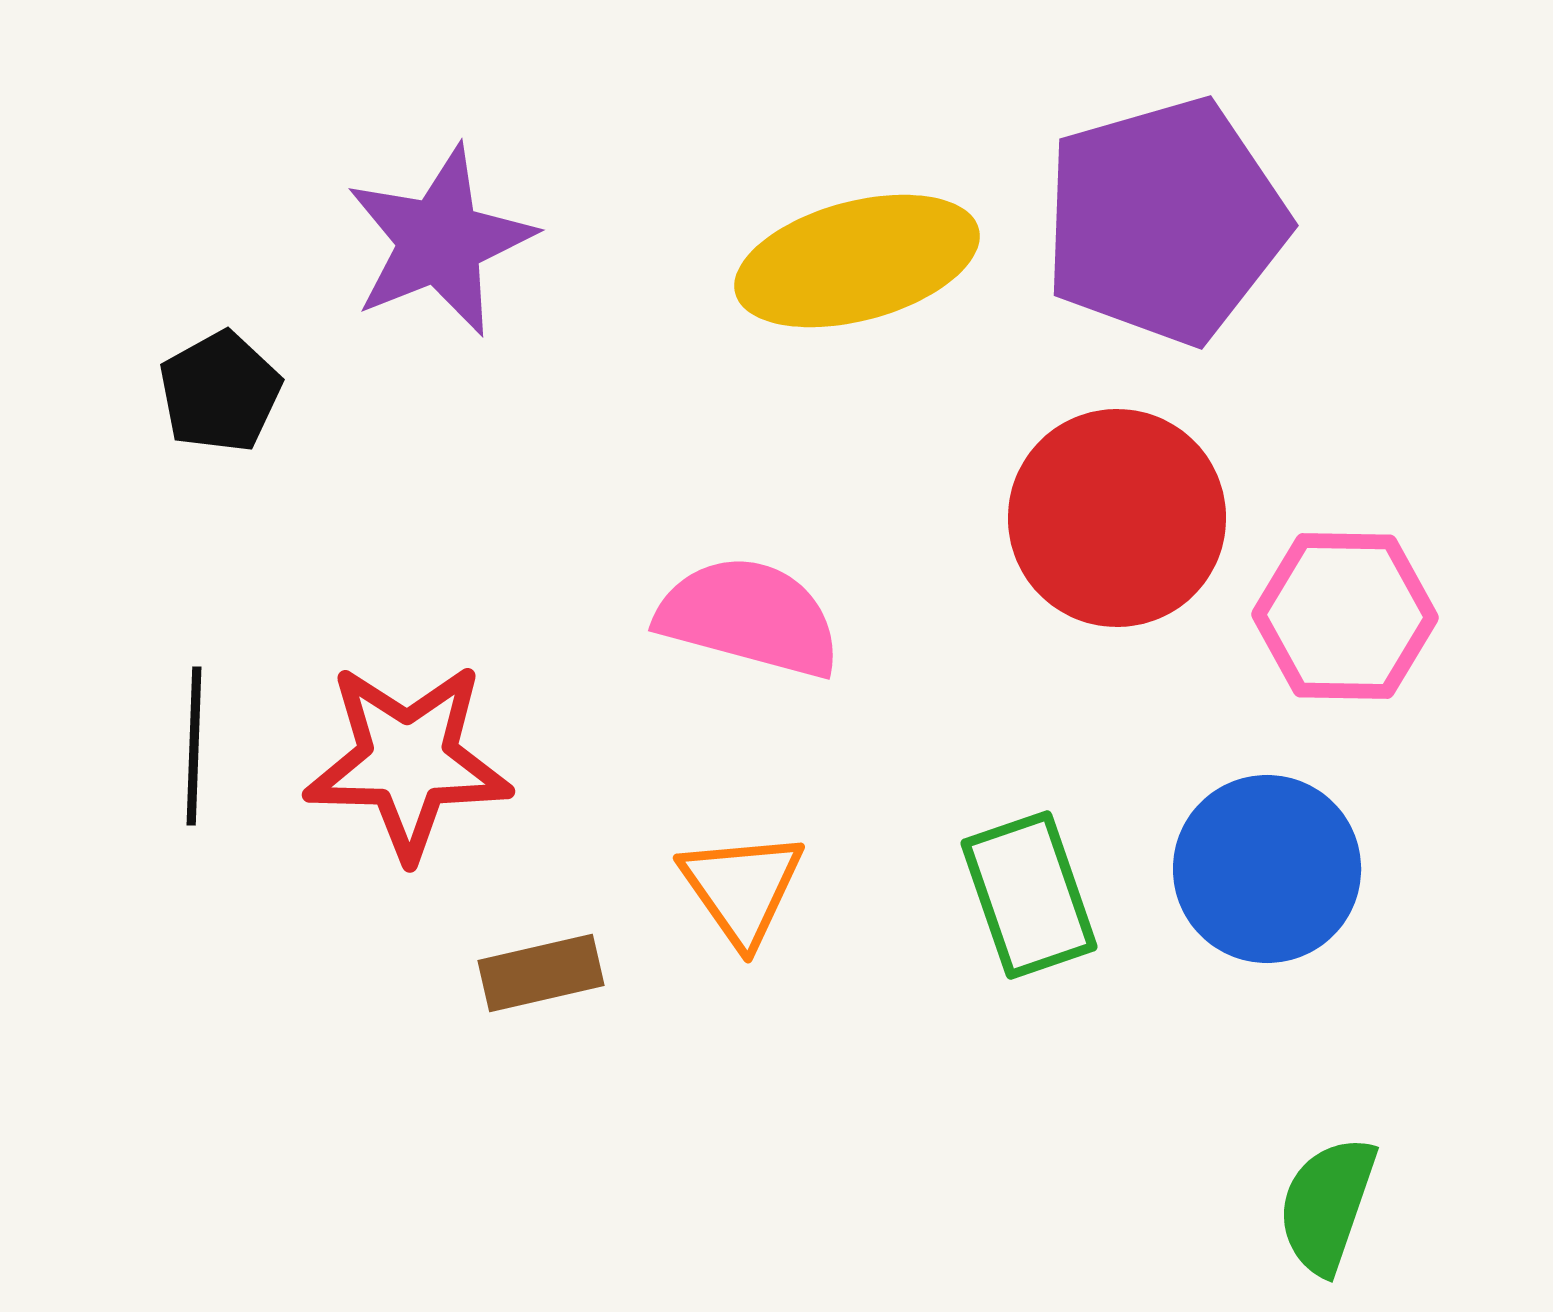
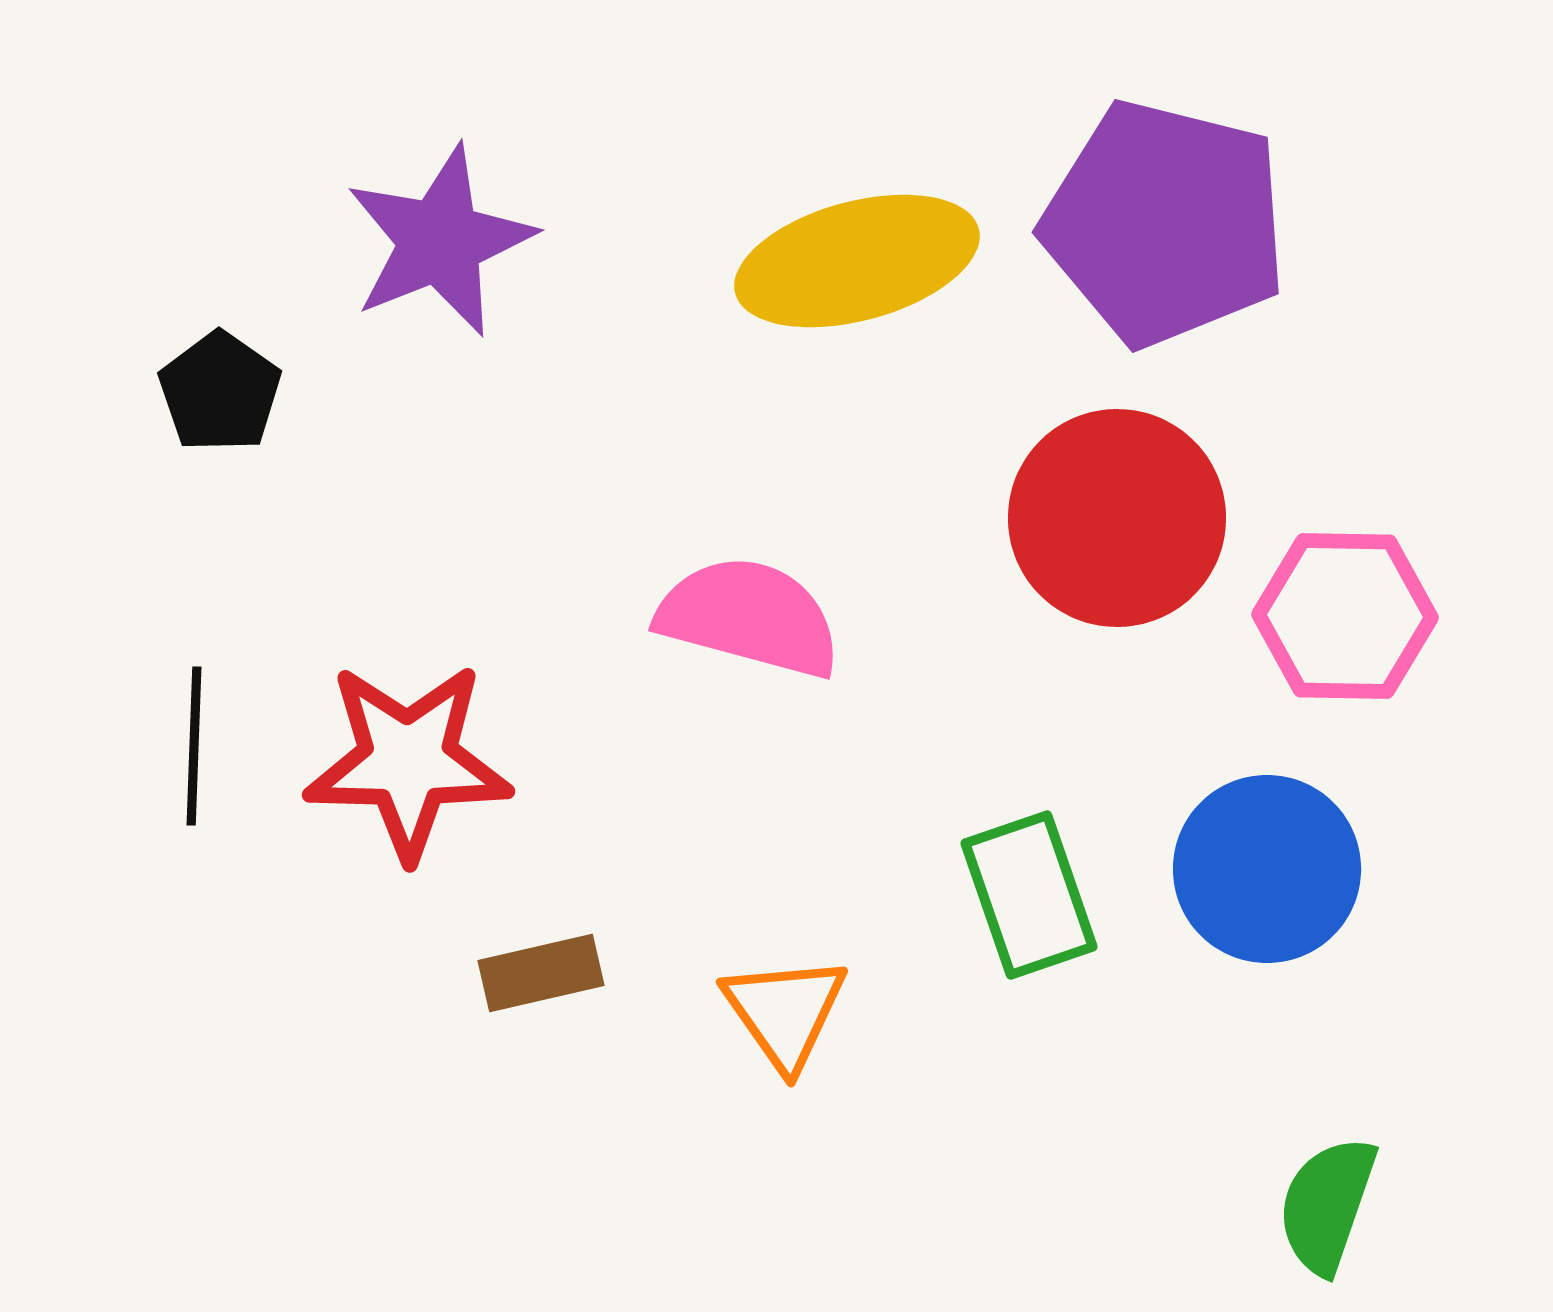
purple pentagon: moved 2 px down; rotated 30 degrees clockwise
black pentagon: rotated 8 degrees counterclockwise
orange triangle: moved 43 px right, 124 px down
